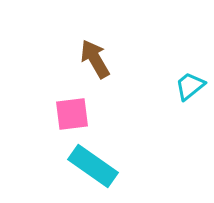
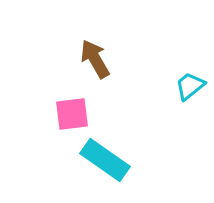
cyan rectangle: moved 12 px right, 6 px up
